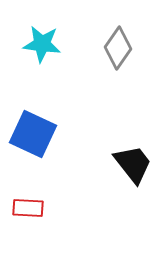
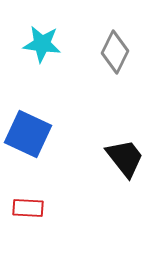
gray diamond: moved 3 px left, 4 px down; rotated 9 degrees counterclockwise
blue square: moved 5 px left
black trapezoid: moved 8 px left, 6 px up
